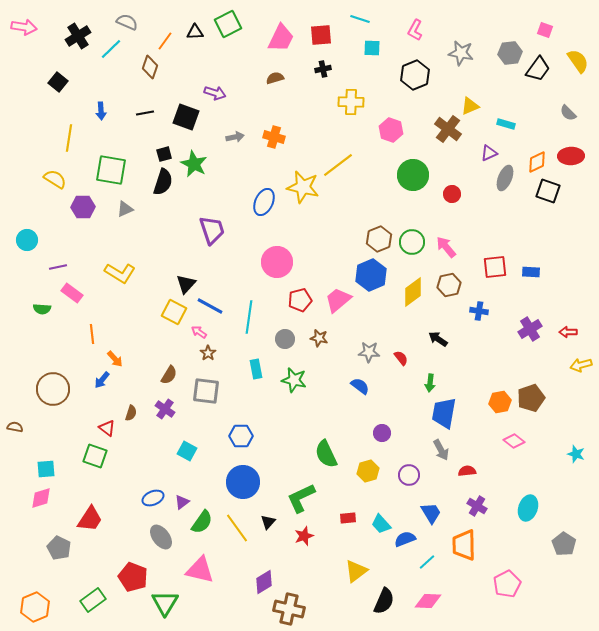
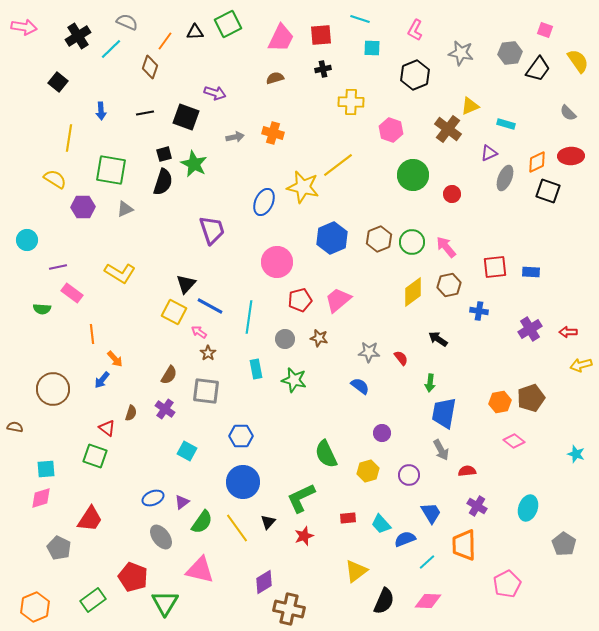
orange cross at (274, 137): moved 1 px left, 4 px up
blue hexagon at (371, 275): moved 39 px left, 37 px up
